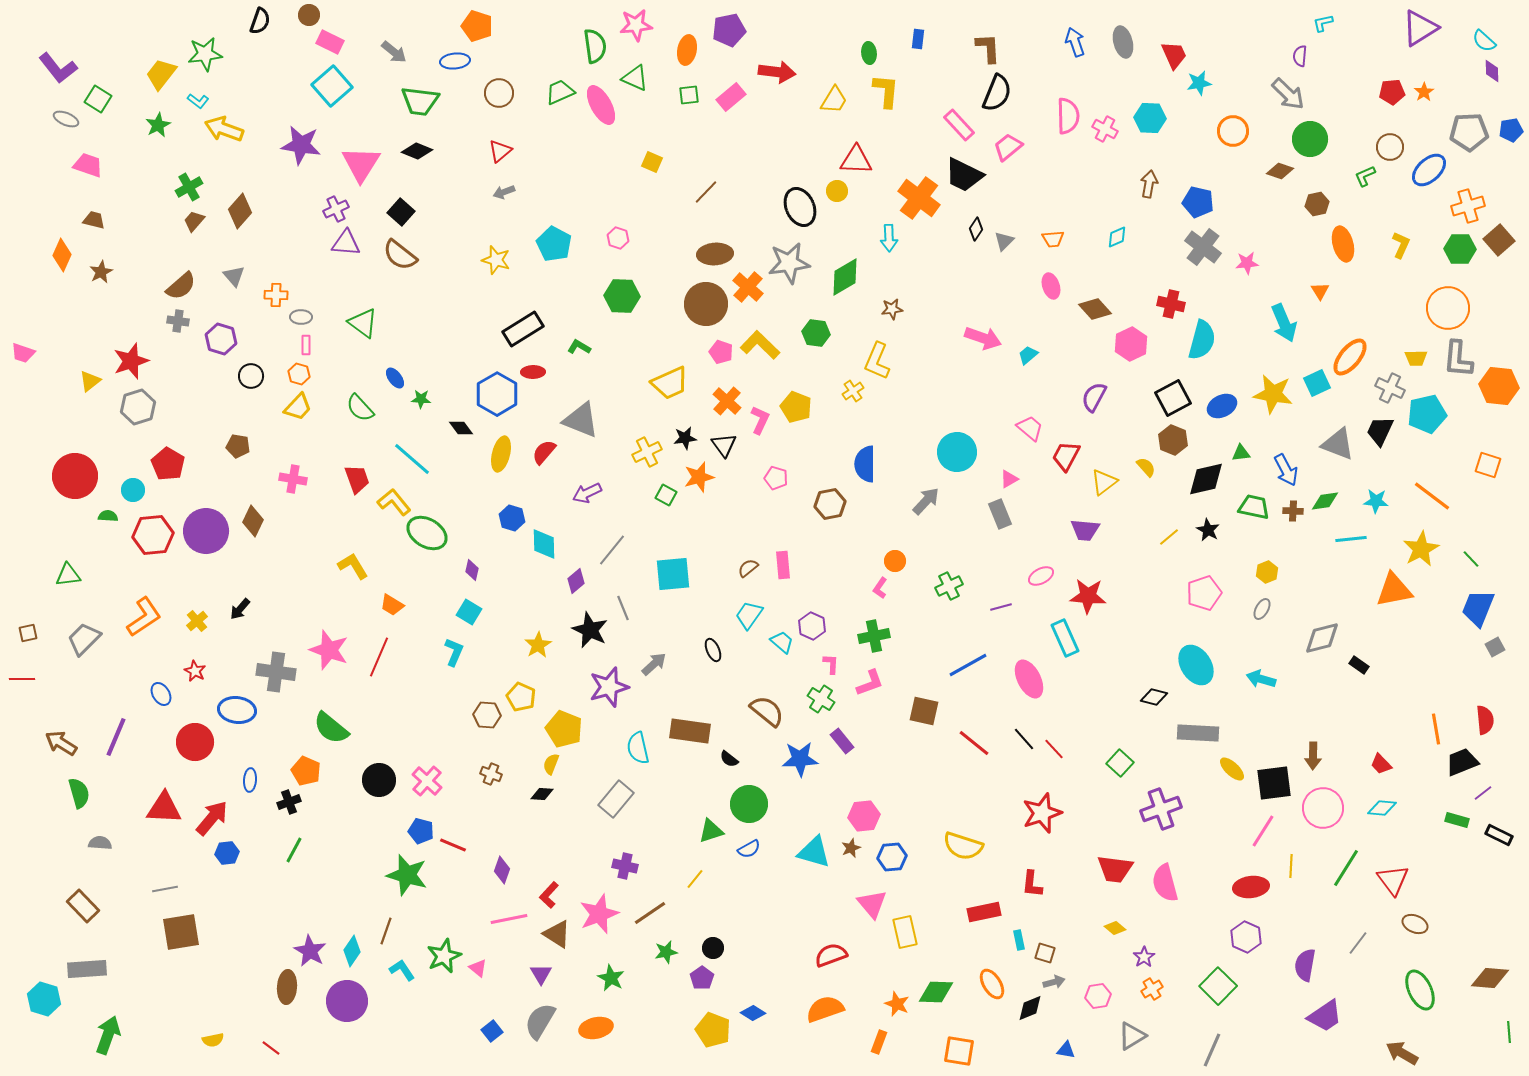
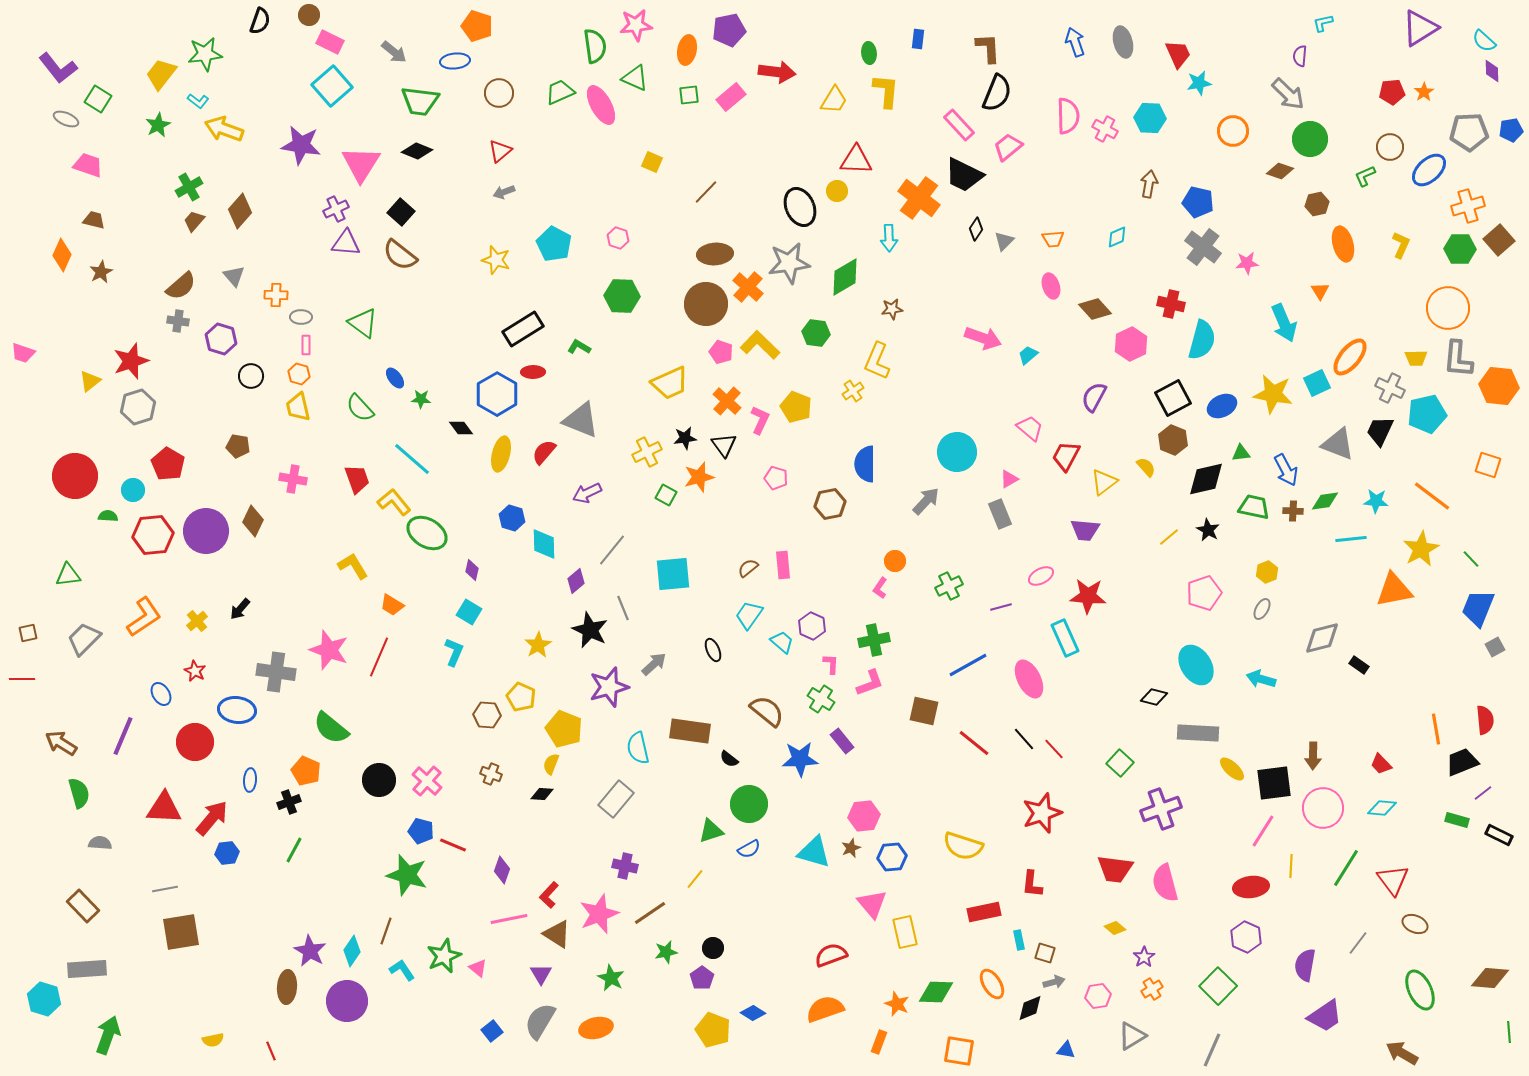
red trapezoid at (1174, 55): moved 4 px right, 1 px up
yellow trapezoid at (298, 407): rotated 124 degrees clockwise
green cross at (874, 636): moved 4 px down
purple line at (116, 737): moved 7 px right, 1 px up
red line at (271, 1048): moved 3 px down; rotated 30 degrees clockwise
